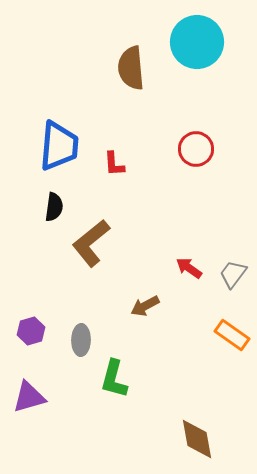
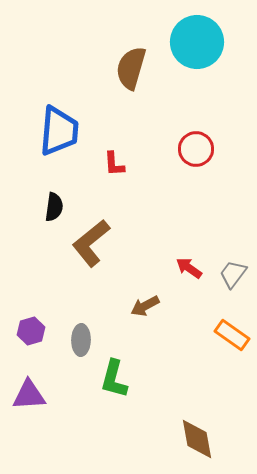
brown semicircle: rotated 21 degrees clockwise
blue trapezoid: moved 15 px up
purple triangle: moved 2 px up; rotated 12 degrees clockwise
